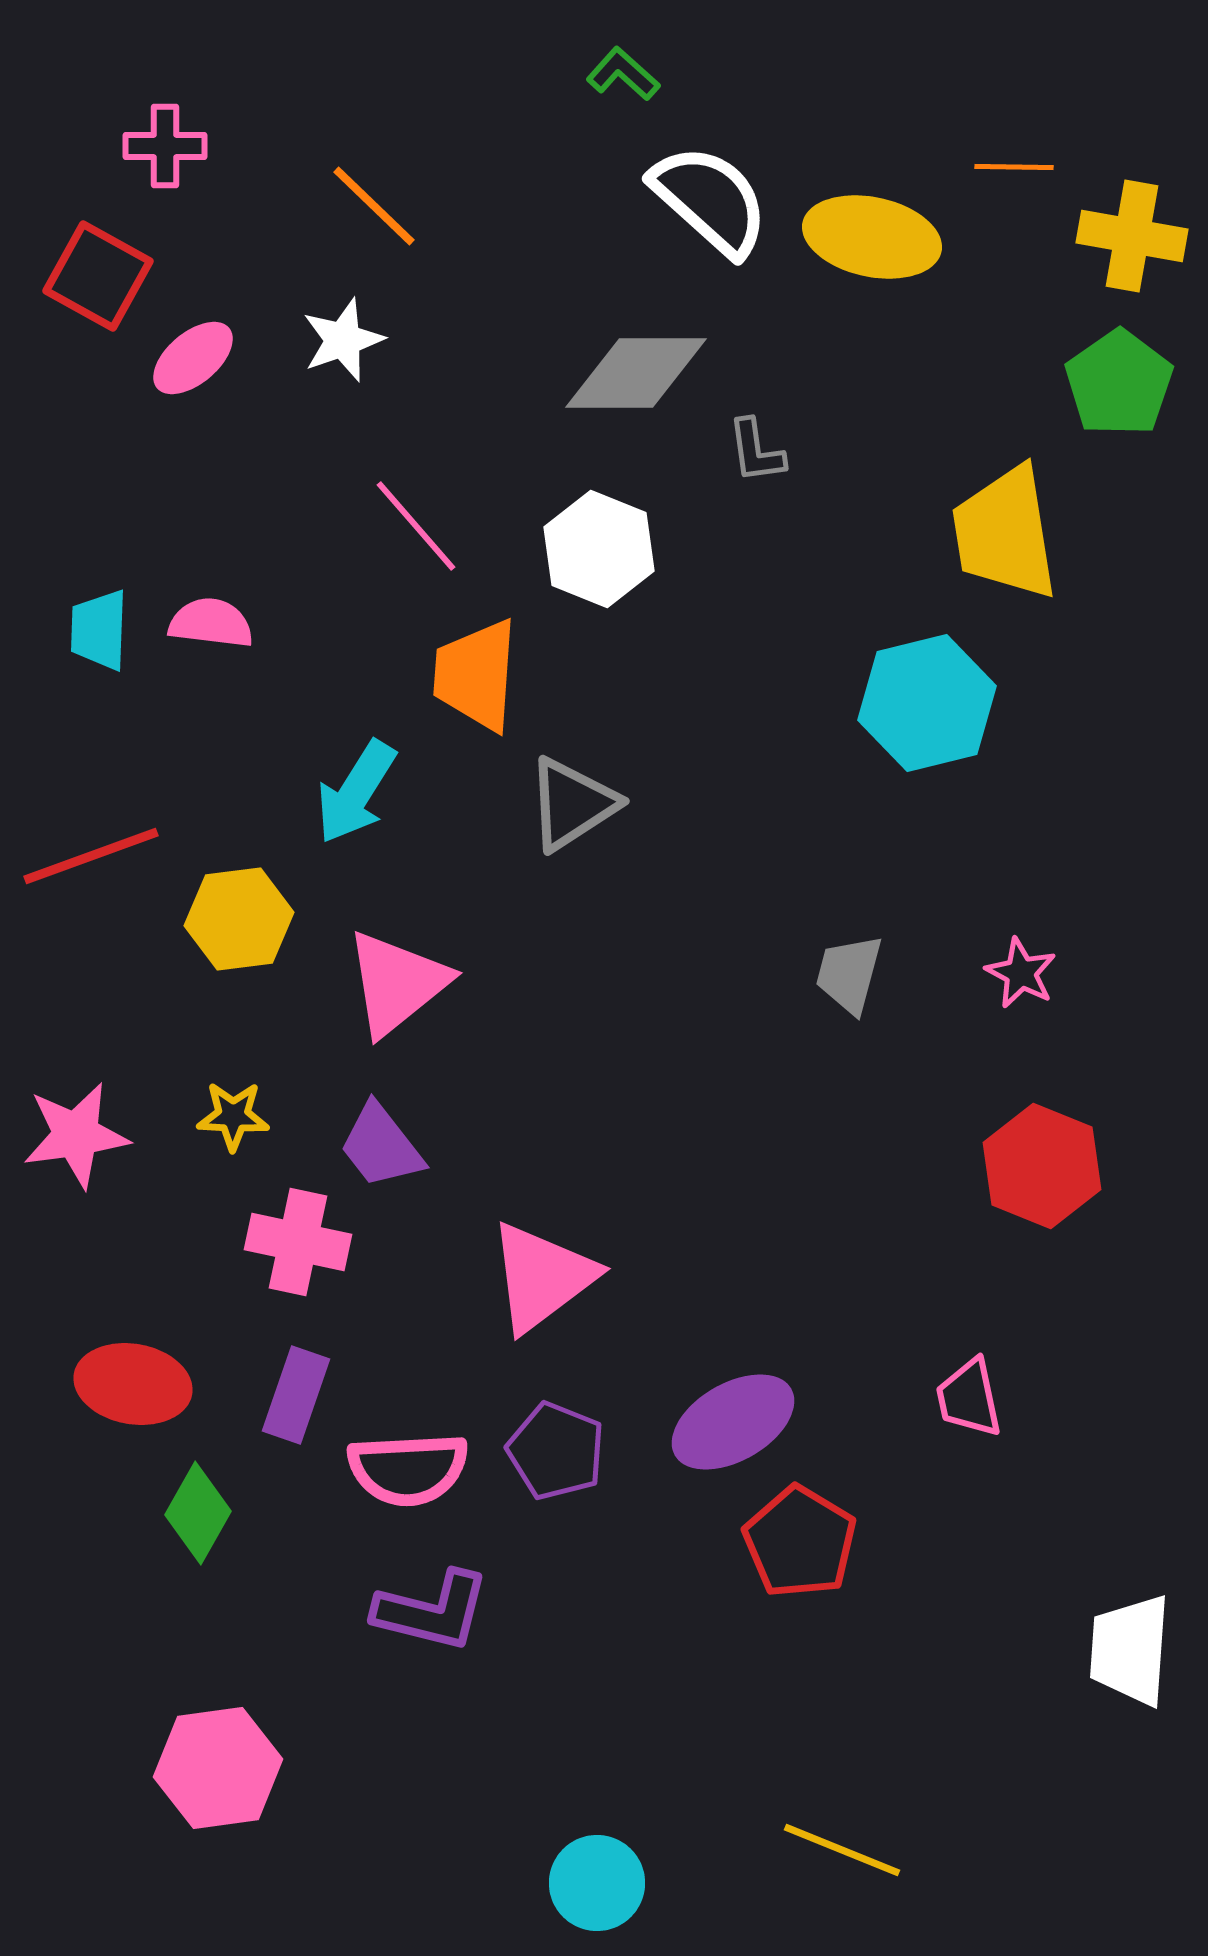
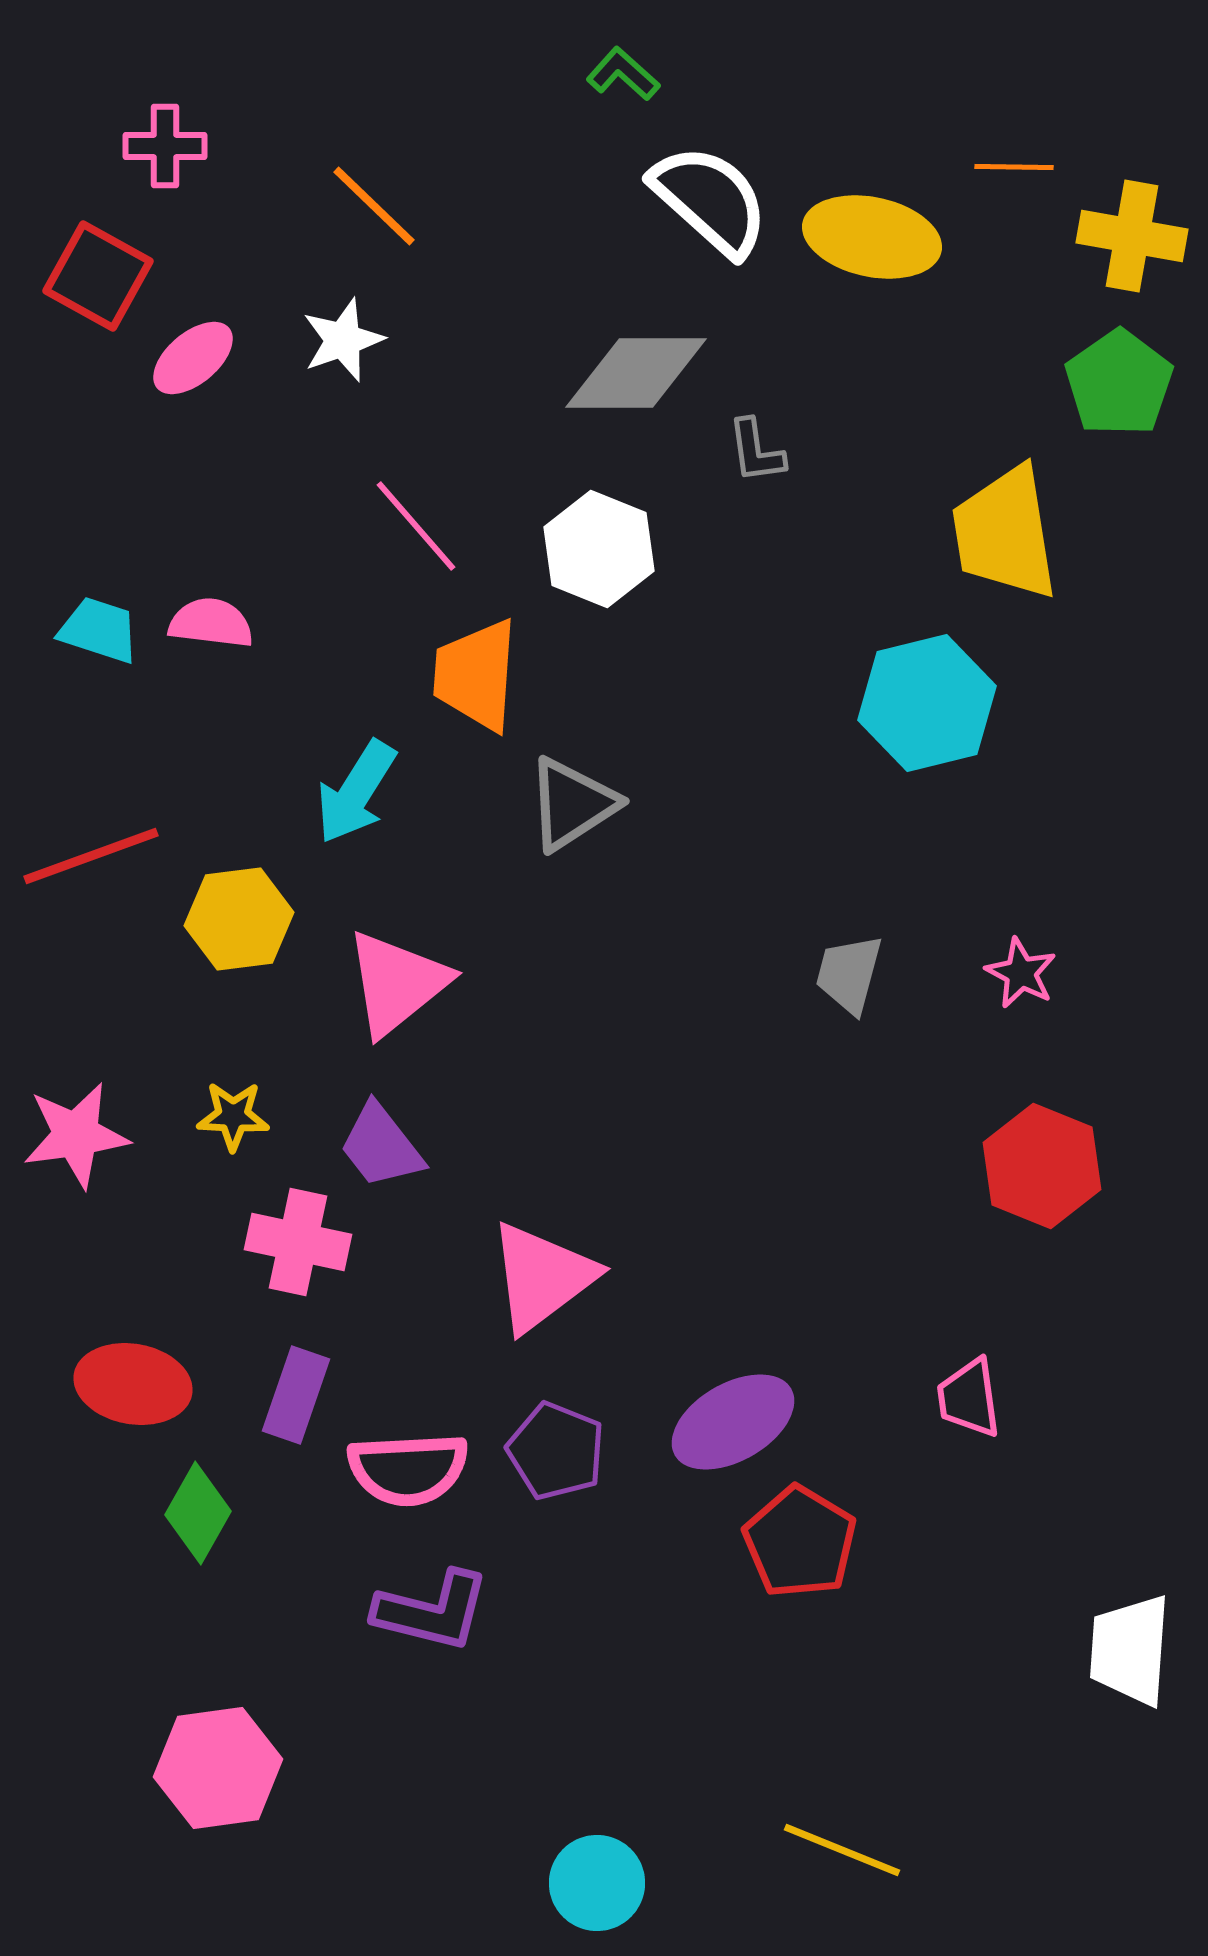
cyan trapezoid at (99, 630): rotated 106 degrees clockwise
pink trapezoid at (969, 1398): rotated 4 degrees clockwise
